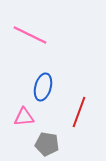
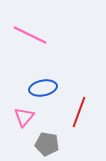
blue ellipse: moved 1 px down; rotated 64 degrees clockwise
pink triangle: rotated 45 degrees counterclockwise
